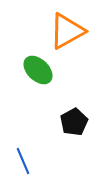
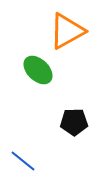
black pentagon: rotated 28 degrees clockwise
blue line: rotated 28 degrees counterclockwise
